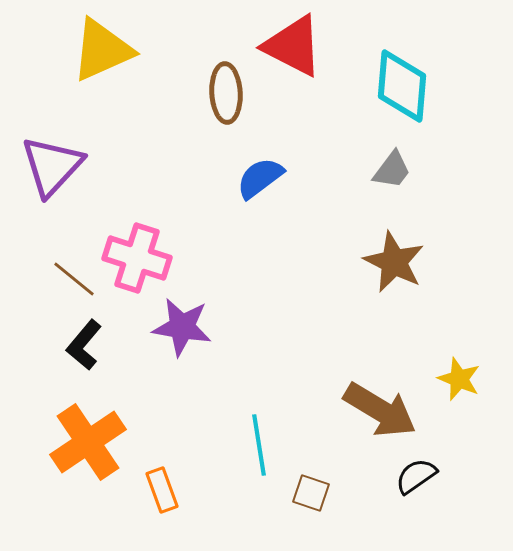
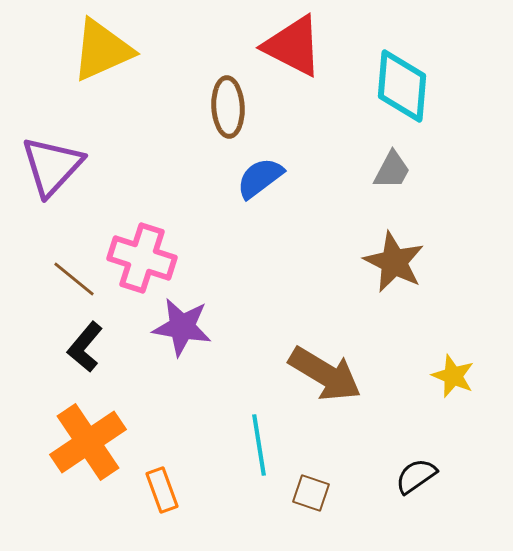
brown ellipse: moved 2 px right, 14 px down
gray trapezoid: rotated 9 degrees counterclockwise
pink cross: moved 5 px right
black L-shape: moved 1 px right, 2 px down
yellow star: moved 6 px left, 3 px up
brown arrow: moved 55 px left, 36 px up
